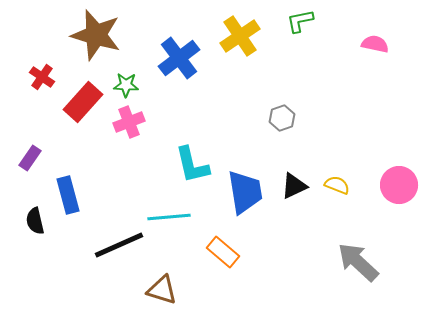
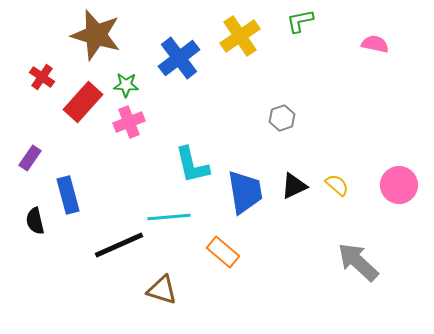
yellow semicircle: rotated 20 degrees clockwise
